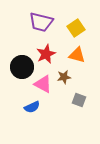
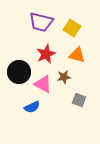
yellow square: moved 4 px left; rotated 24 degrees counterclockwise
black circle: moved 3 px left, 5 px down
